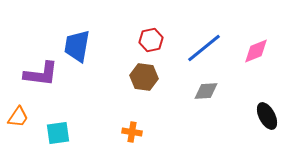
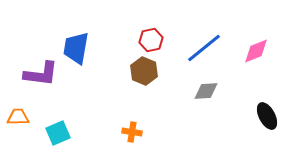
blue trapezoid: moved 1 px left, 2 px down
brown hexagon: moved 6 px up; rotated 16 degrees clockwise
orange trapezoid: rotated 125 degrees counterclockwise
cyan square: rotated 15 degrees counterclockwise
